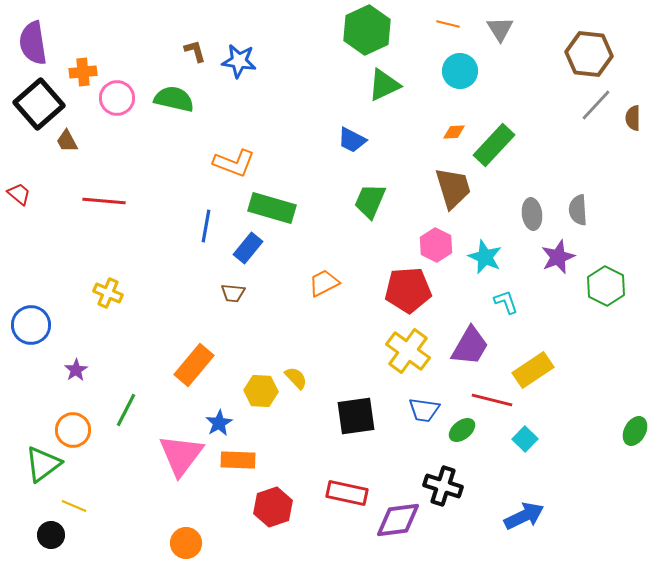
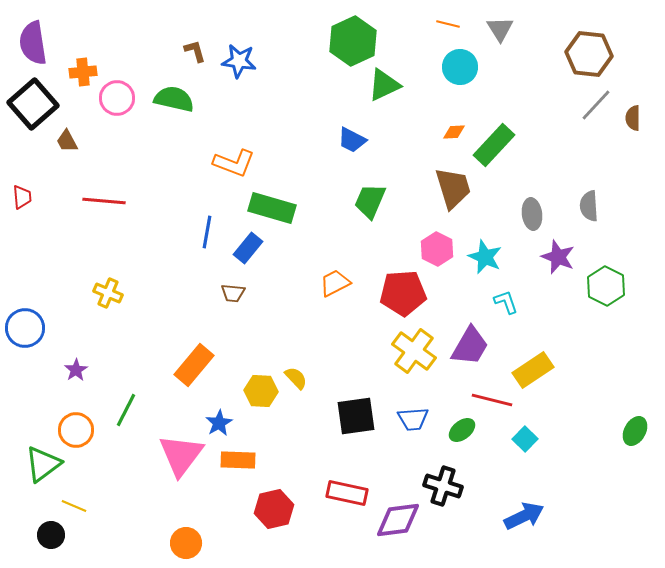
green hexagon at (367, 30): moved 14 px left, 11 px down
cyan circle at (460, 71): moved 4 px up
black square at (39, 104): moved 6 px left
red trapezoid at (19, 194): moved 3 px right, 3 px down; rotated 45 degrees clockwise
gray semicircle at (578, 210): moved 11 px right, 4 px up
blue line at (206, 226): moved 1 px right, 6 px down
pink hexagon at (436, 245): moved 1 px right, 4 px down
purple star at (558, 257): rotated 28 degrees counterclockwise
orange trapezoid at (324, 283): moved 11 px right
red pentagon at (408, 290): moved 5 px left, 3 px down
blue circle at (31, 325): moved 6 px left, 3 px down
yellow cross at (408, 351): moved 6 px right
blue trapezoid at (424, 410): moved 11 px left, 9 px down; rotated 12 degrees counterclockwise
orange circle at (73, 430): moved 3 px right
red hexagon at (273, 507): moved 1 px right, 2 px down; rotated 6 degrees clockwise
